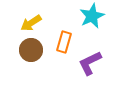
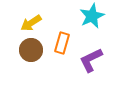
orange rectangle: moved 2 px left, 1 px down
purple L-shape: moved 1 px right, 3 px up
